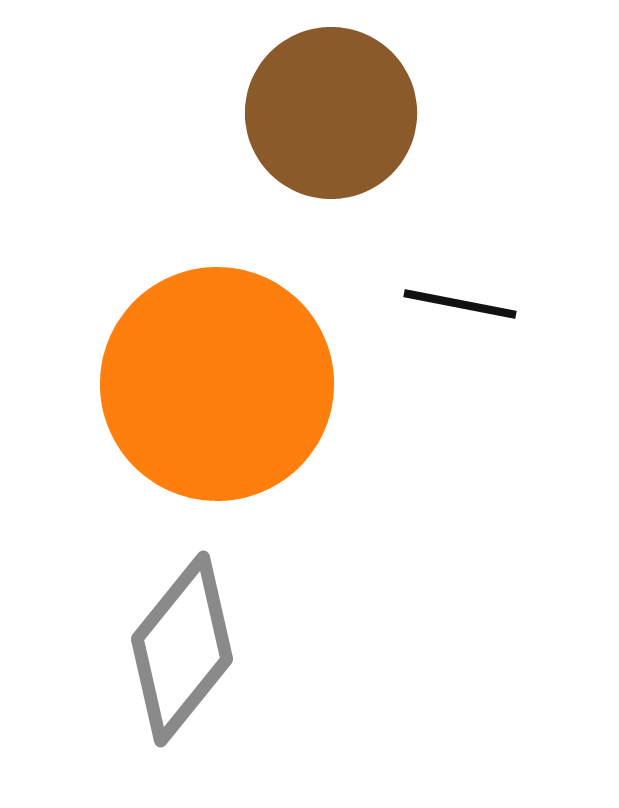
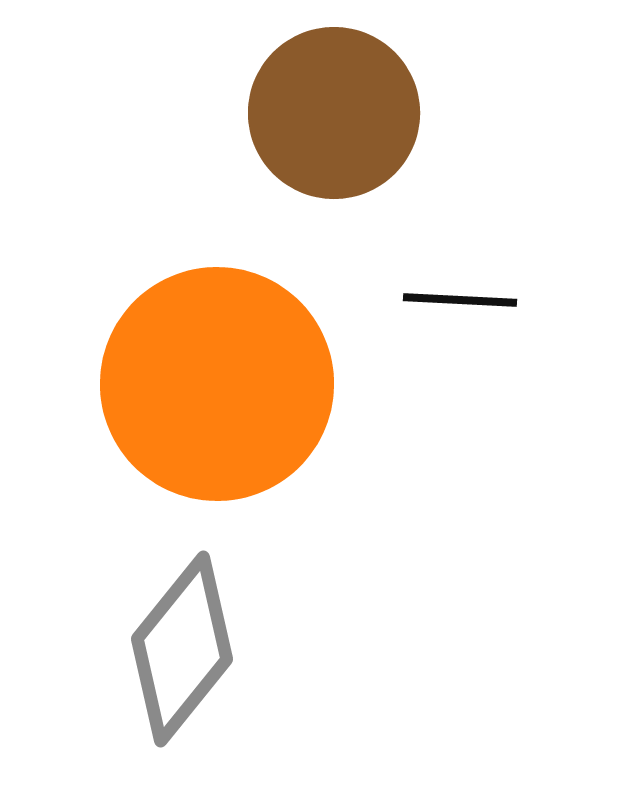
brown circle: moved 3 px right
black line: moved 4 px up; rotated 8 degrees counterclockwise
